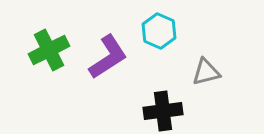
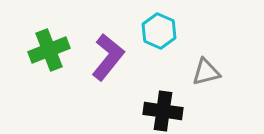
green cross: rotated 6 degrees clockwise
purple L-shape: rotated 18 degrees counterclockwise
black cross: rotated 15 degrees clockwise
